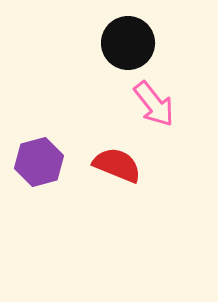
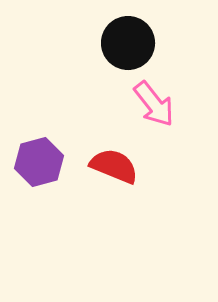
red semicircle: moved 3 px left, 1 px down
